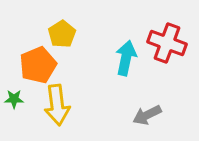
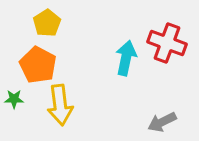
yellow pentagon: moved 15 px left, 11 px up
orange pentagon: rotated 21 degrees counterclockwise
yellow arrow: moved 3 px right
gray arrow: moved 15 px right, 7 px down
